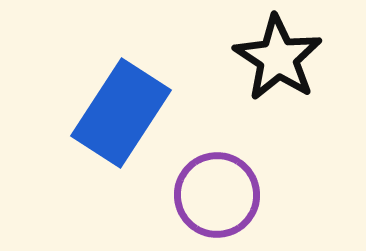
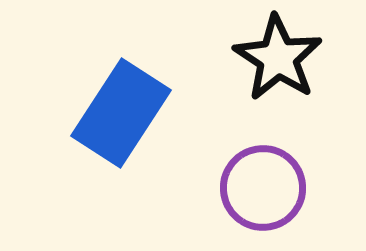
purple circle: moved 46 px right, 7 px up
